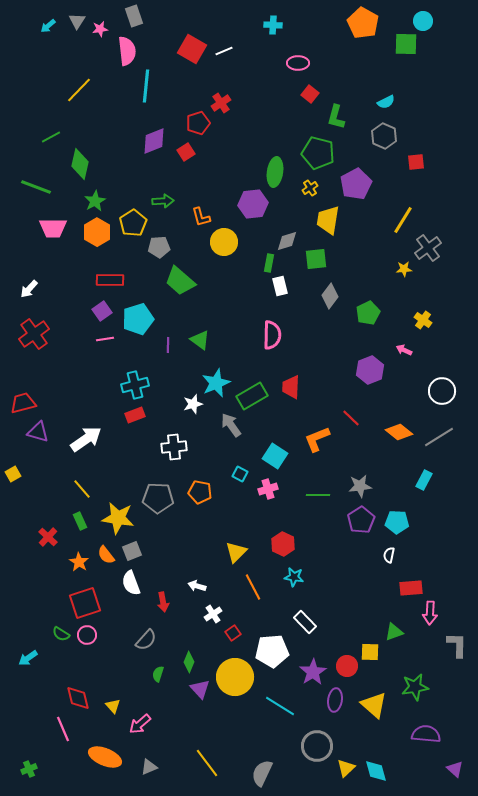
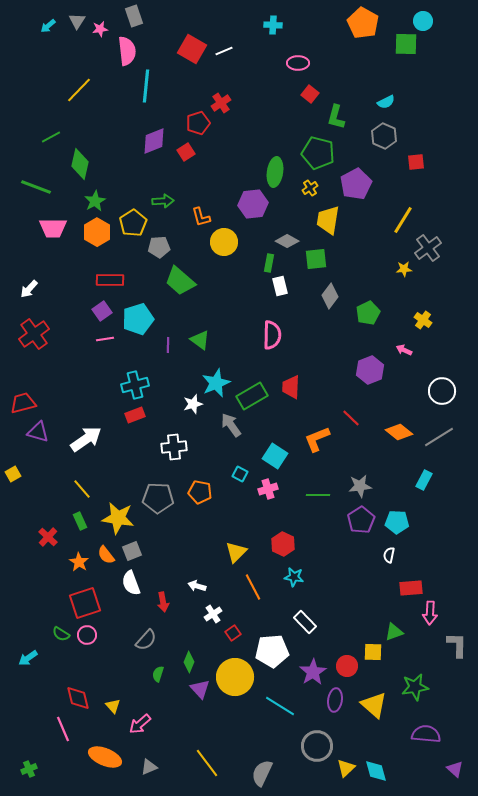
gray diamond at (287, 241): rotated 45 degrees clockwise
yellow square at (370, 652): moved 3 px right
